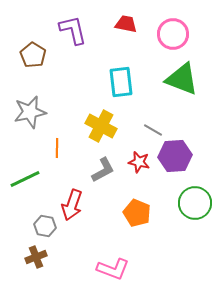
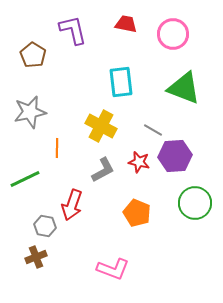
green triangle: moved 2 px right, 9 px down
